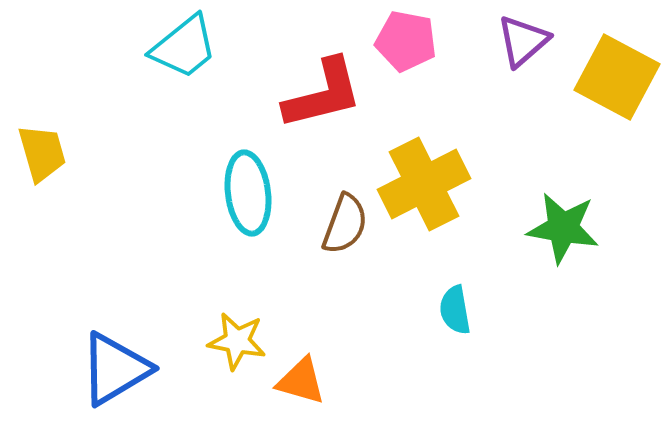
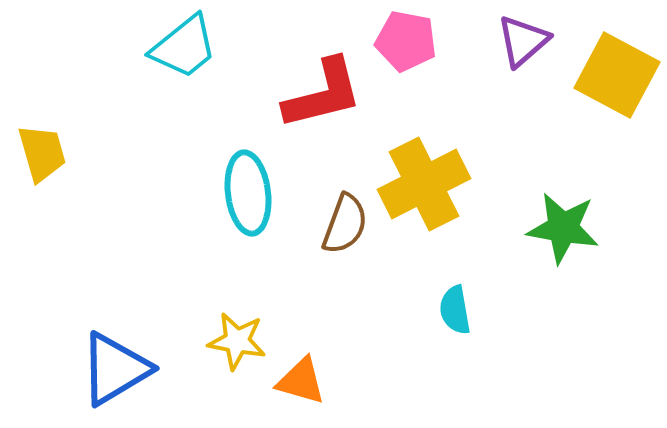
yellow square: moved 2 px up
